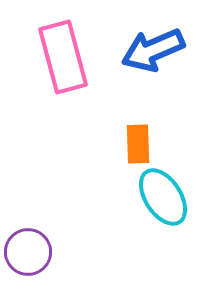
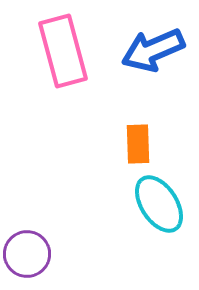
pink rectangle: moved 6 px up
cyan ellipse: moved 4 px left, 7 px down
purple circle: moved 1 px left, 2 px down
